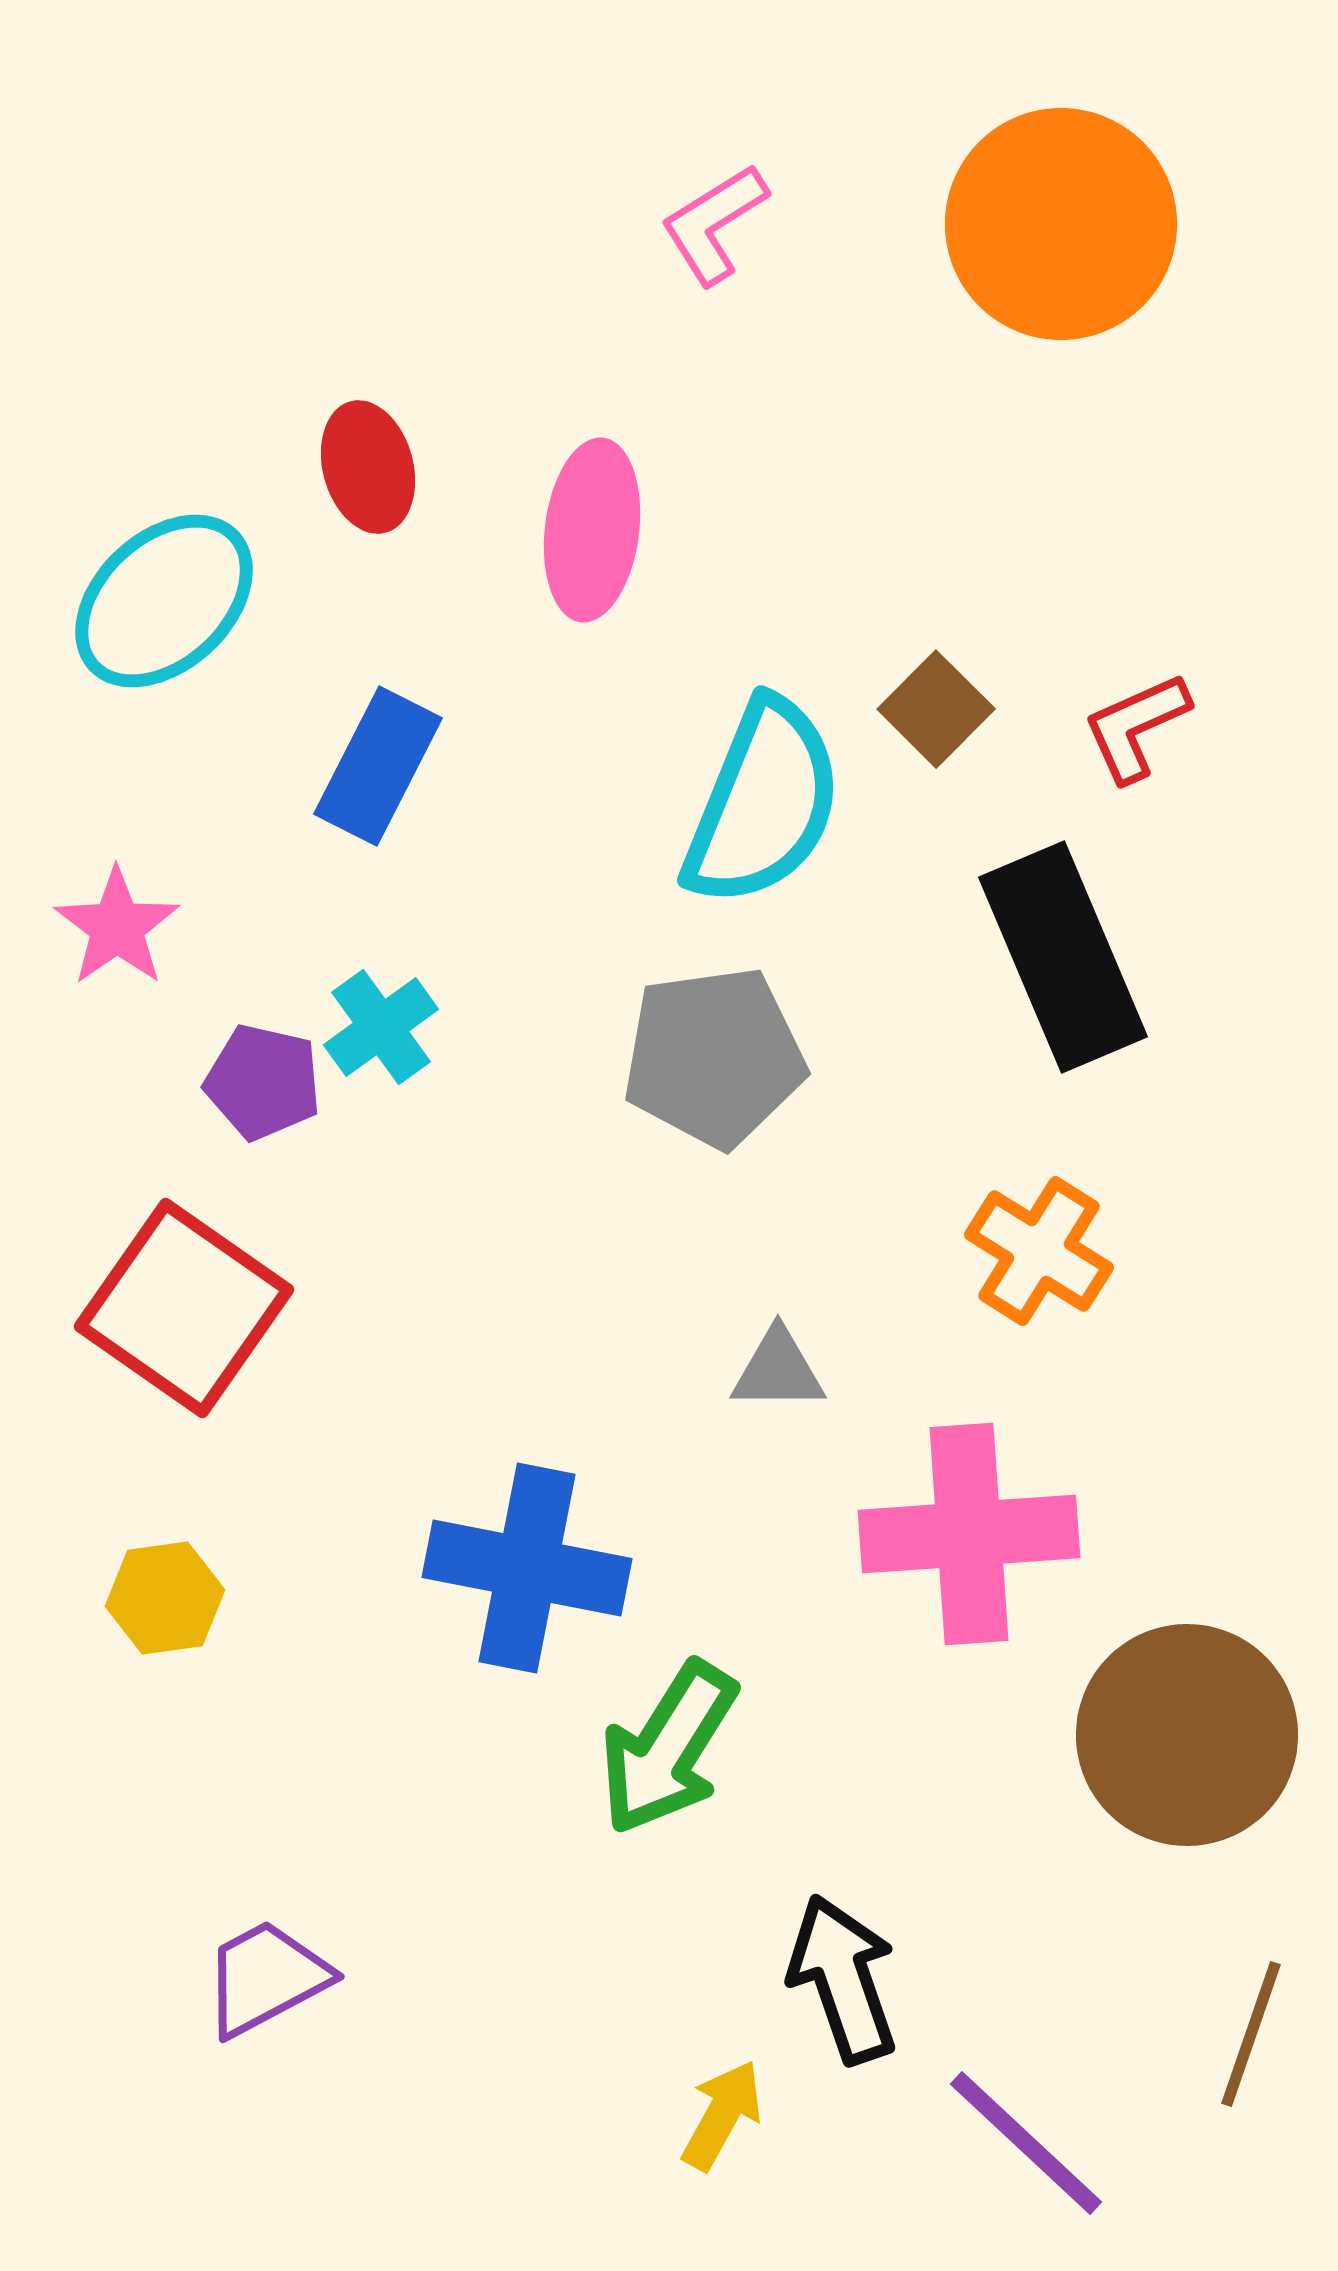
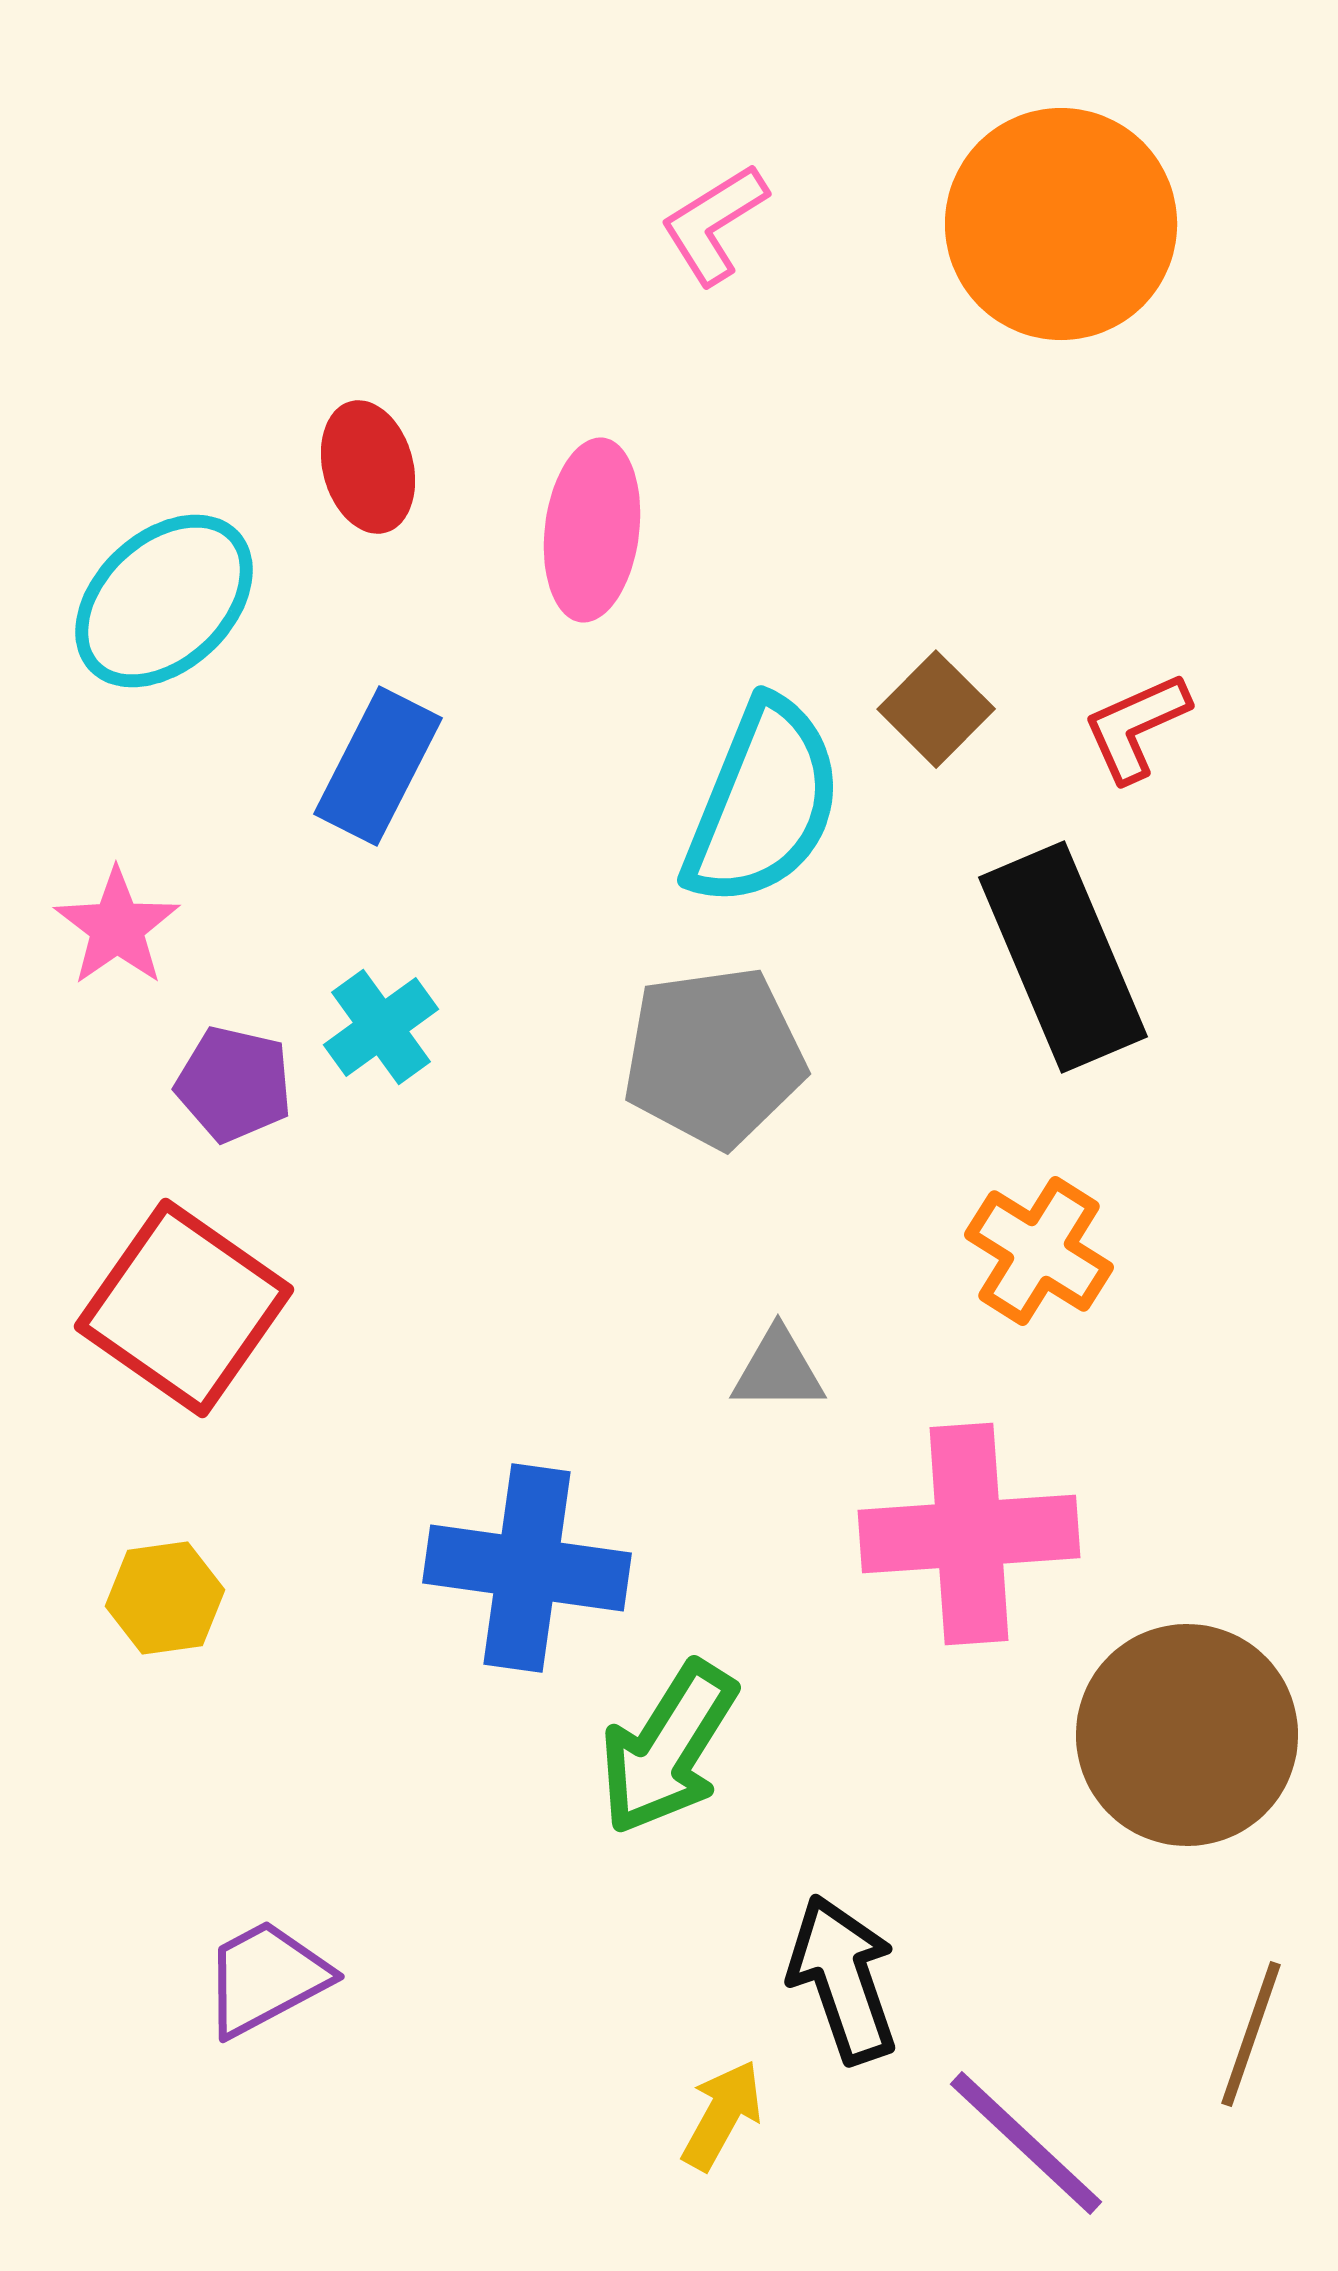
purple pentagon: moved 29 px left, 2 px down
blue cross: rotated 3 degrees counterclockwise
